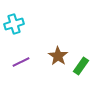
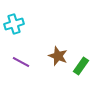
brown star: rotated 12 degrees counterclockwise
purple line: rotated 54 degrees clockwise
